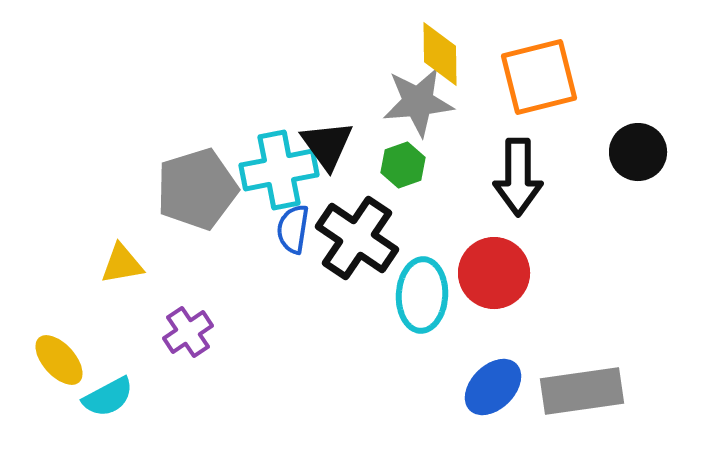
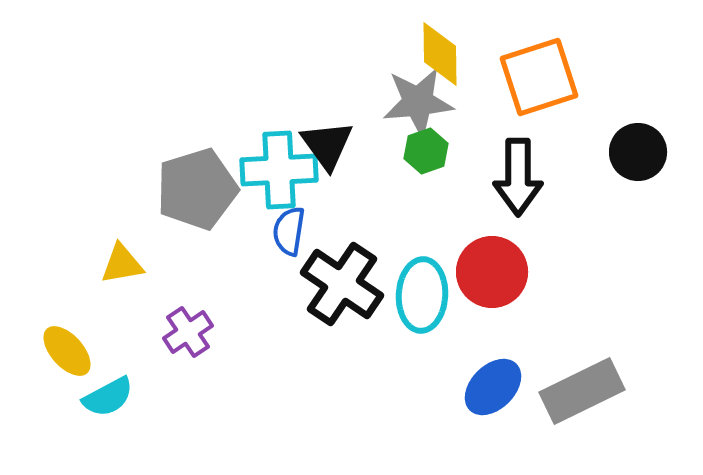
orange square: rotated 4 degrees counterclockwise
green hexagon: moved 23 px right, 14 px up
cyan cross: rotated 8 degrees clockwise
blue semicircle: moved 4 px left, 2 px down
black cross: moved 15 px left, 46 px down
red circle: moved 2 px left, 1 px up
yellow ellipse: moved 8 px right, 9 px up
gray rectangle: rotated 18 degrees counterclockwise
